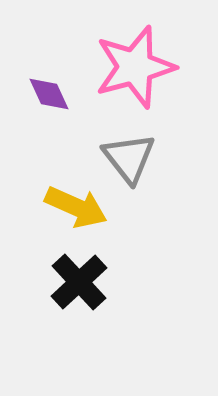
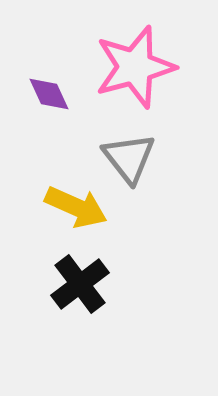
black cross: moved 1 px right, 2 px down; rotated 6 degrees clockwise
